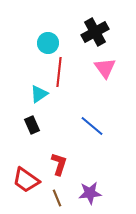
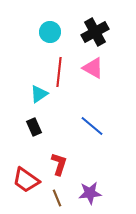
cyan circle: moved 2 px right, 11 px up
pink triangle: moved 12 px left; rotated 25 degrees counterclockwise
black rectangle: moved 2 px right, 2 px down
